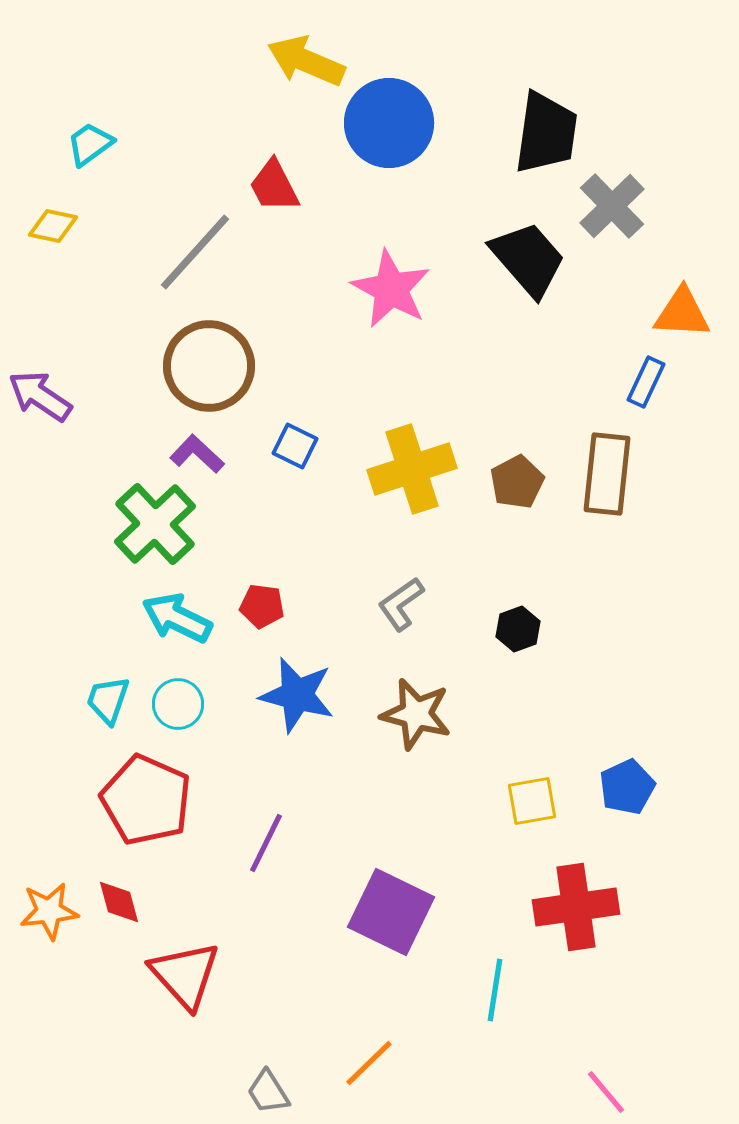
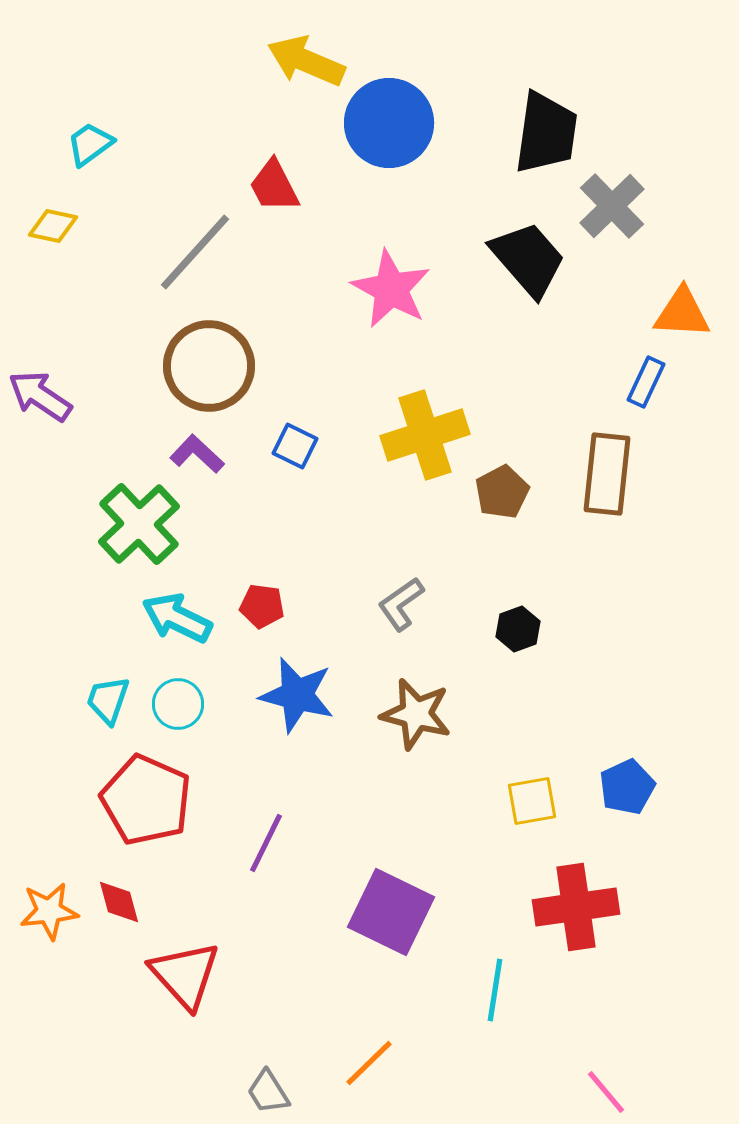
yellow cross at (412, 469): moved 13 px right, 34 px up
brown pentagon at (517, 482): moved 15 px left, 10 px down
green cross at (155, 524): moved 16 px left
